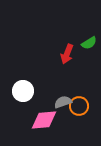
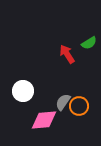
red arrow: rotated 126 degrees clockwise
gray semicircle: rotated 36 degrees counterclockwise
